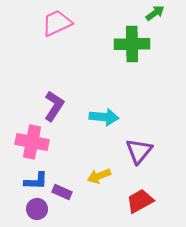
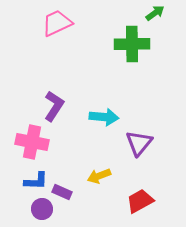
purple triangle: moved 8 px up
purple circle: moved 5 px right
